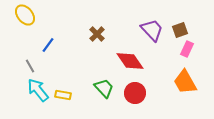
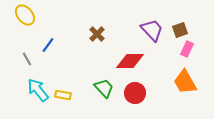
red diamond: rotated 56 degrees counterclockwise
gray line: moved 3 px left, 7 px up
